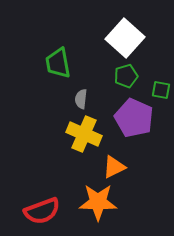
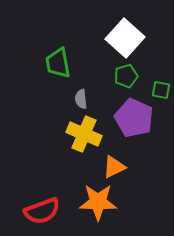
gray semicircle: rotated 12 degrees counterclockwise
